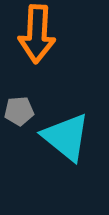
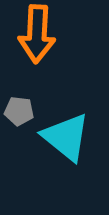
gray pentagon: rotated 12 degrees clockwise
